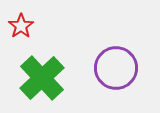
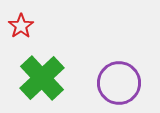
purple circle: moved 3 px right, 15 px down
